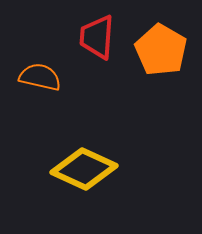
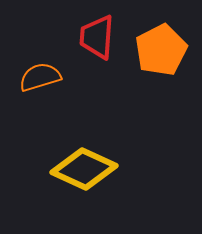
orange pentagon: rotated 15 degrees clockwise
orange semicircle: rotated 30 degrees counterclockwise
